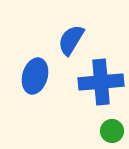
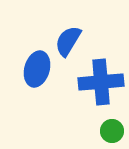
blue semicircle: moved 3 px left, 1 px down
blue ellipse: moved 2 px right, 7 px up
